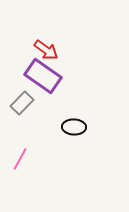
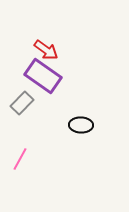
black ellipse: moved 7 px right, 2 px up
